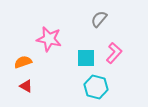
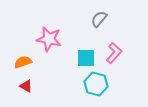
cyan hexagon: moved 3 px up
